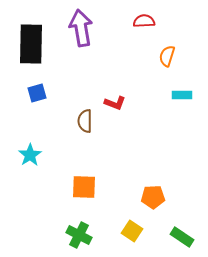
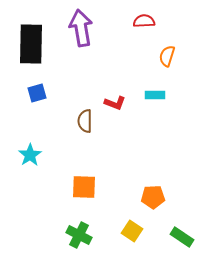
cyan rectangle: moved 27 px left
